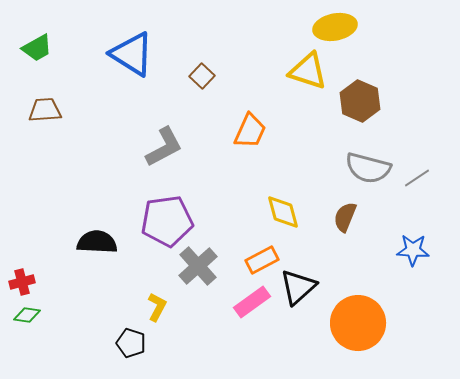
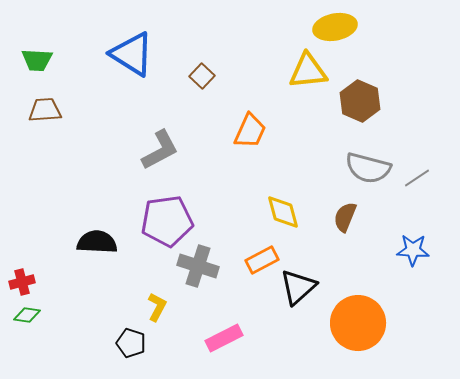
green trapezoid: moved 12 px down; rotated 32 degrees clockwise
yellow triangle: rotated 24 degrees counterclockwise
gray L-shape: moved 4 px left, 3 px down
gray cross: rotated 30 degrees counterclockwise
pink rectangle: moved 28 px left, 36 px down; rotated 9 degrees clockwise
